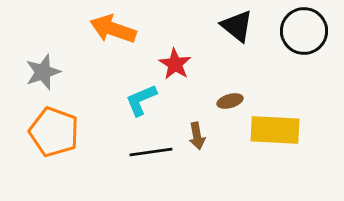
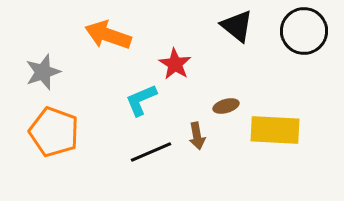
orange arrow: moved 5 px left, 6 px down
brown ellipse: moved 4 px left, 5 px down
black line: rotated 15 degrees counterclockwise
